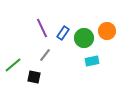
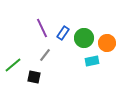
orange circle: moved 12 px down
